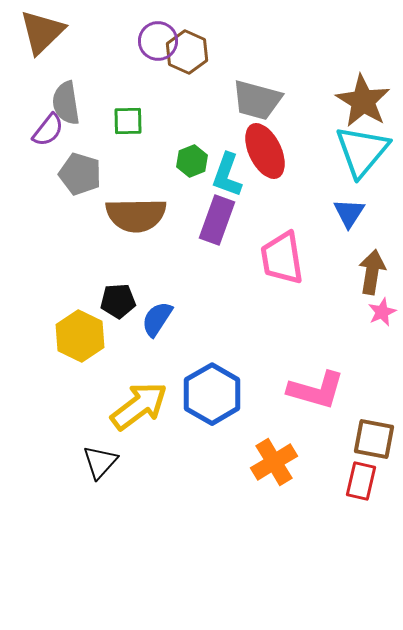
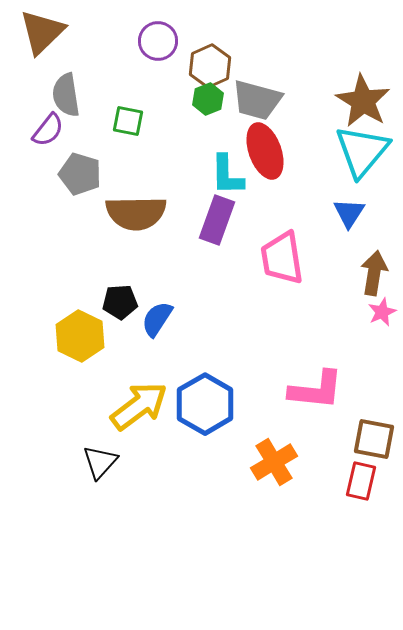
brown hexagon: moved 23 px right, 14 px down; rotated 12 degrees clockwise
gray semicircle: moved 8 px up
green square: rotated 12 degrees clockwise
red ellipse: rotated 6 degrees clockwise
green hexagon: moved 16 px right, 62 px up
cyan L-shape: rotated 21 degrees counterclockwise
brown semicircle: moved 2 px up
brown arrow: moved 2 px right, 1 px down
black pentagon: moved 2 px right, 1 px down
pink L-shape: rotated 10 degrees counterclockwise
blue hexagon: moved 7 px left, 10 px down
